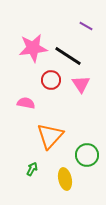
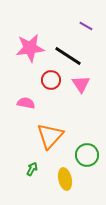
pink star: moved 3 px left
